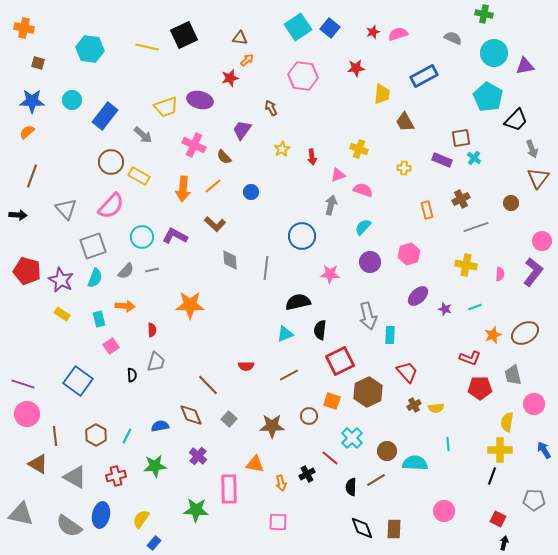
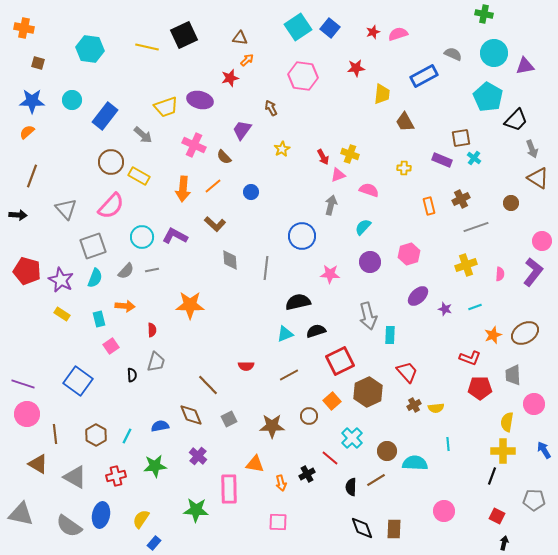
gray semicircle at (453, 38): moved 16 px down
yellow cross at (359, 149): moved 9 px left, 5 px down
red arrow at (312, 157): moved 11 px right; rotated 21 degrees counterclockwise
brown triangle at (538, 178): rotated 35 degrees counterclockwise
pink semicircle at (363, 190): moved 6 px right
orange rectangle at (427, 210): moved 2 px right, 4 px up
yellow cross at (466, 265): rotated 30 degrees counterclockwise
black semicircle at (320, 330): moved 4 px left, 1 px down; rotated 66 degrees clockwise
gray trapezoid at (513, 375): rotated 10 degrees clockwise
orange square at (332, 401): rotated 30 degrees clockwise
gray square at (229, 419): rotated 21 degrees clockwise
brown line at (55, 436): moved 2 px up
yellow cross at (500, 450): moved 3 px right, 1 px down
red square at (498, 519): moved 1 px left, 3 px up
